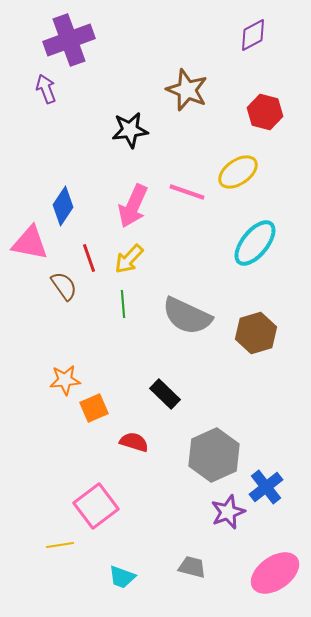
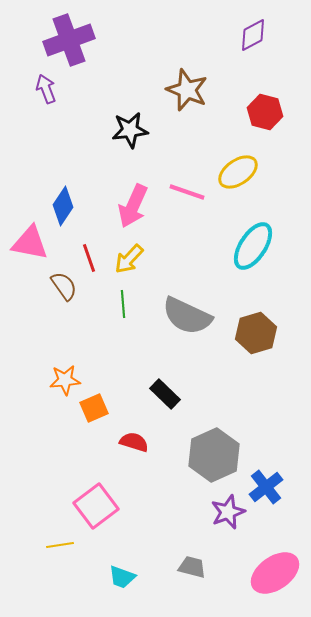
cyan ellipse: moved 2 px left, 3 px down; rotated 6 degrees counterclockwise
